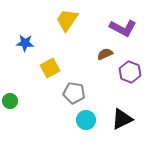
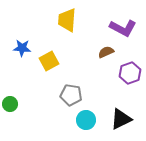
yellow trapezoid: rotated 30 degrees counterclockwise
blue star: moved 3 px left, 5 px down
brown semicircle: moved 1 px right, 2 px up
yellow square: moved 1 px left, 7 px up
purple hexagon: moved 1 px down; rotated 20 degrees clockwise
gray pentagon: moved 3 px left, 2 px down
green circle: moved 3 px down
black triangle: moved 1 px left
